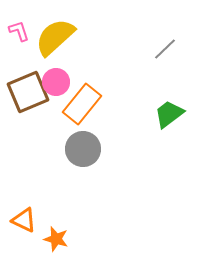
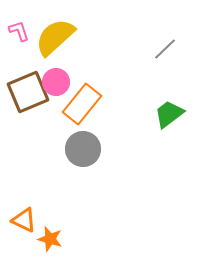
orange star: moved 6 px left
